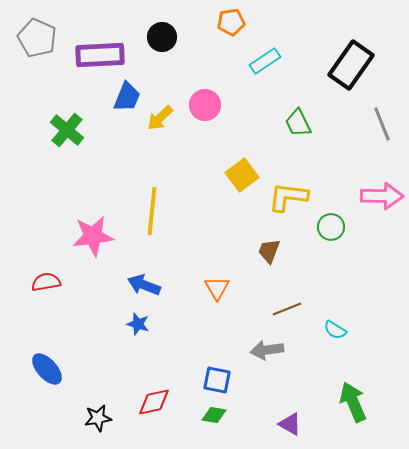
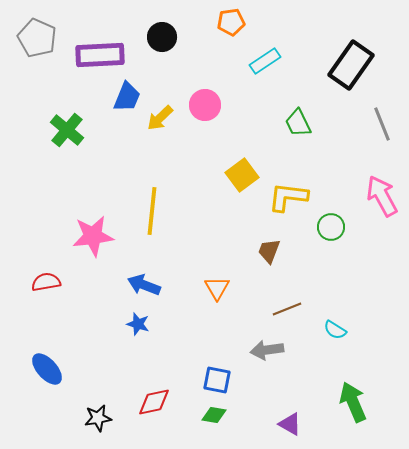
pink arrow: rotated 120 degrees counterclockwise
